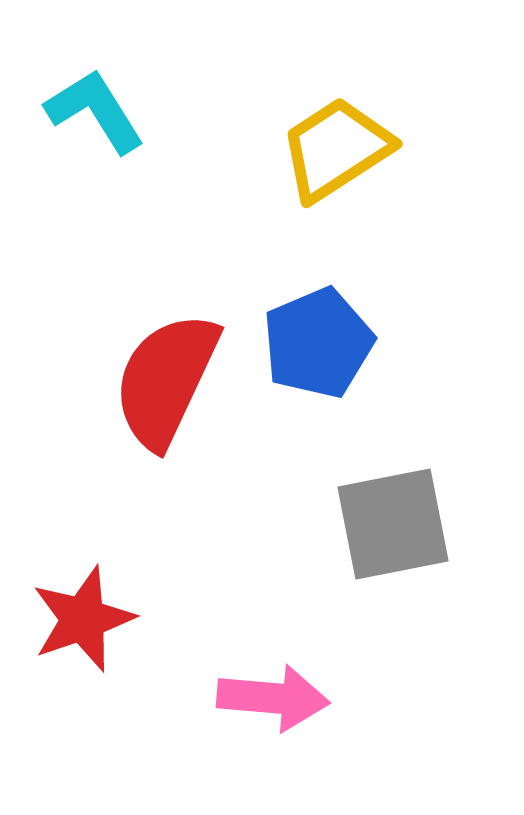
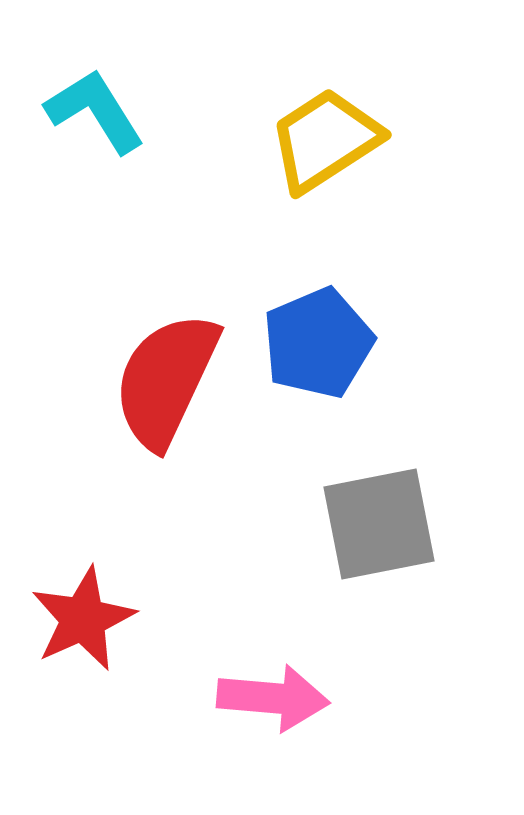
yellow trapezoid: moved 11 px left, 9 px up
gray square: moved 14 px left
red star: rotated 5 degrees counterclockwise
